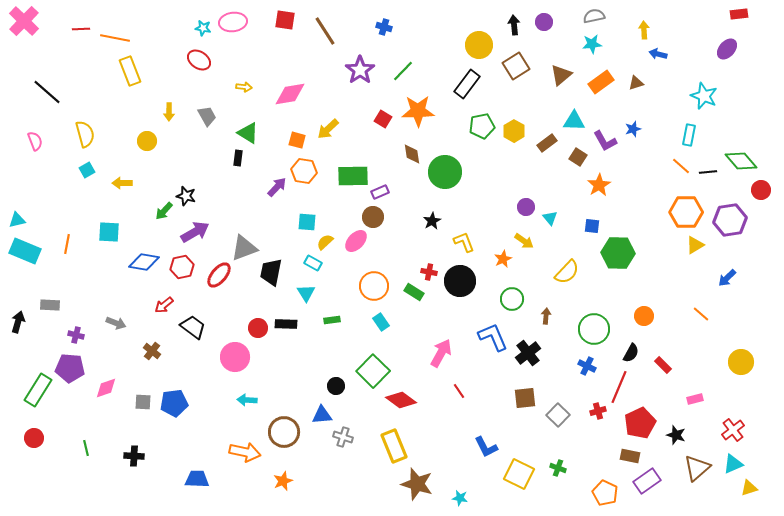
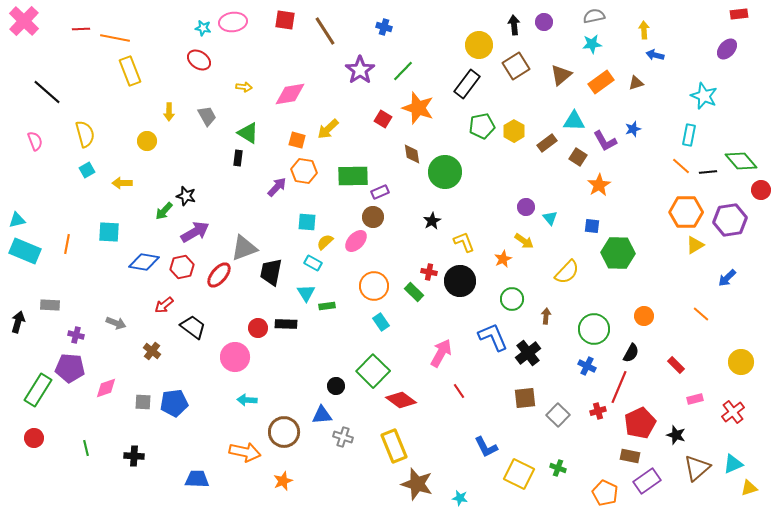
blue arrow at (658, 54): moved 3 px left, 1 px down
orange star at (418, 111): moved 3 px up; rotated 20 degrees clockwise
green rectangle at (414, 292): rotated 12 degrees clockwise
green rectangle at (332, 320): moved 5 px left, 14 px up
red rectangle at (663, 365): moved 13 px right
red cross at (733, 430): moved 18 px up
